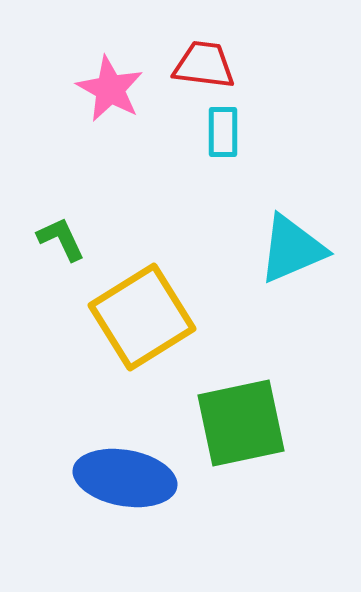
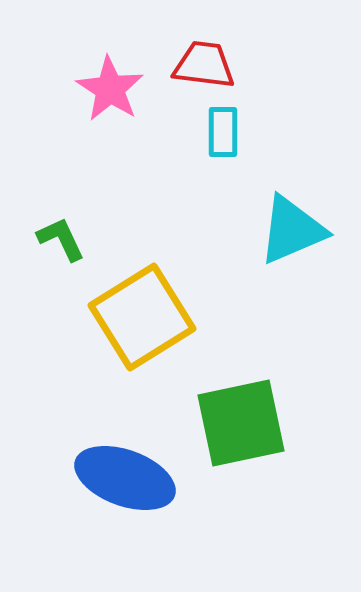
pink star: rotated 4 degrees clockwise
cyan triangle: moved 19 px up
blue ellipse: rotated 10 degrees clockwise
